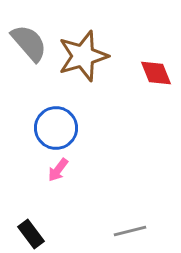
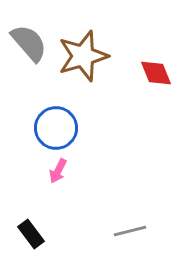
pink arrow: moved 1 px down; rotated 10 degrees counterclockwise
